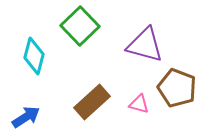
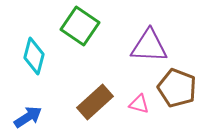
green square: rotated 12 degrees counterclockwise
purple triangle: moved 4 px right, 1 px down; rotated 12 degrees counterclockwise
brown rectangle: moved 3 px right
blue arrow: moved 2 px right
